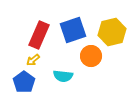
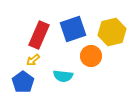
blue square: moved 1 px up
blue pentagon: moved 1 px left
